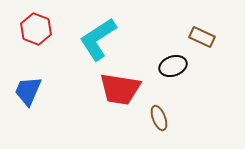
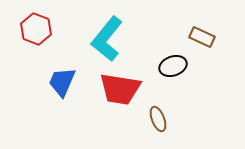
cyan L-shape: moved 9 px right; rotated 18 degrees counterclockwise
blue trapezoid: moved 34 px right, 9 px up
brown ellipse: moved 1 px left, 1 px down
